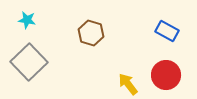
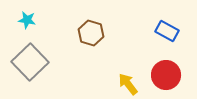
gray square: moved 1 px right
